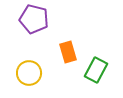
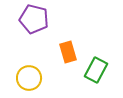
yellow circle: moved 5 px down
